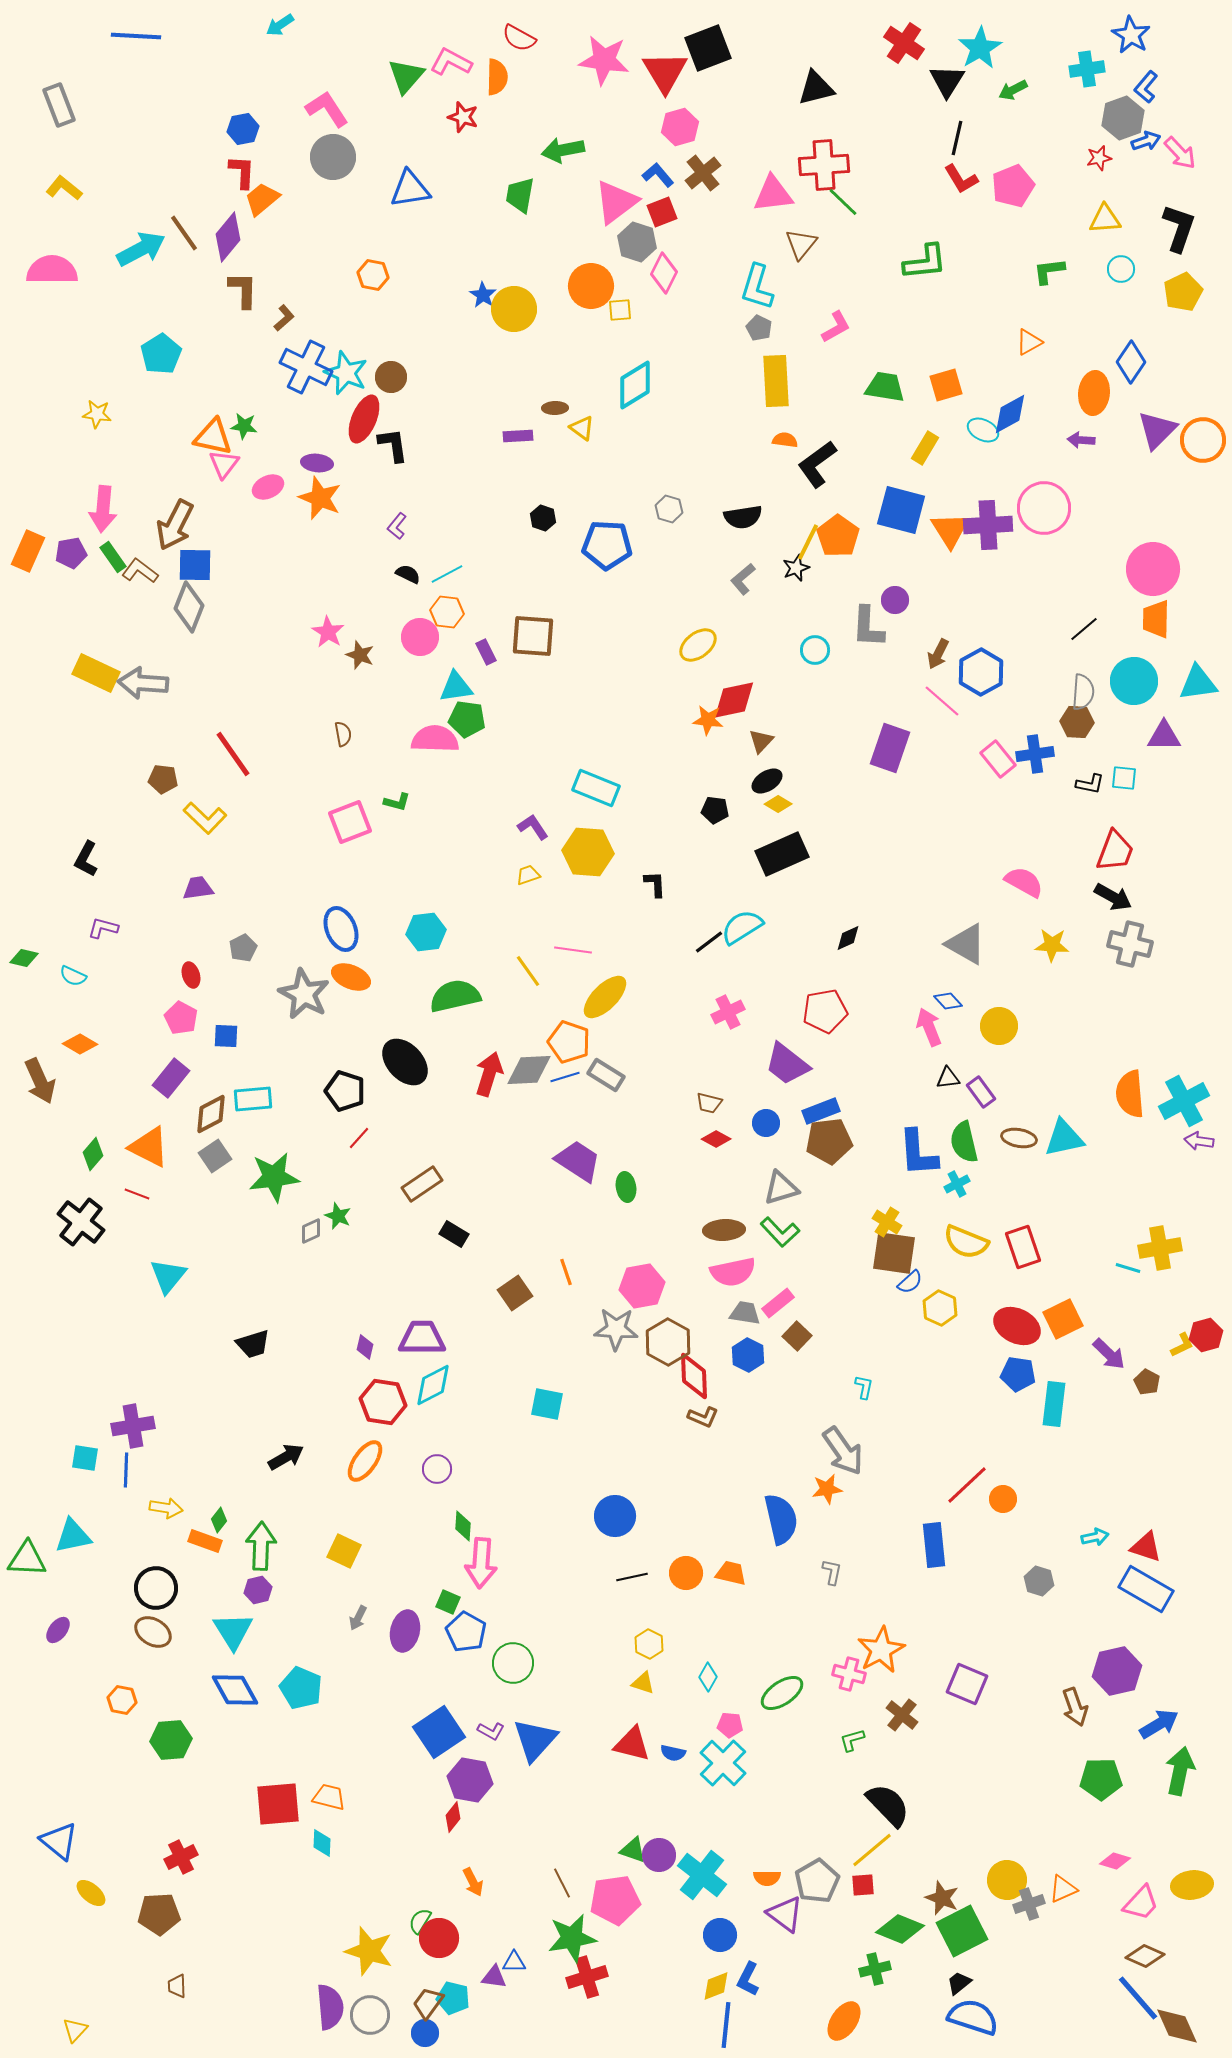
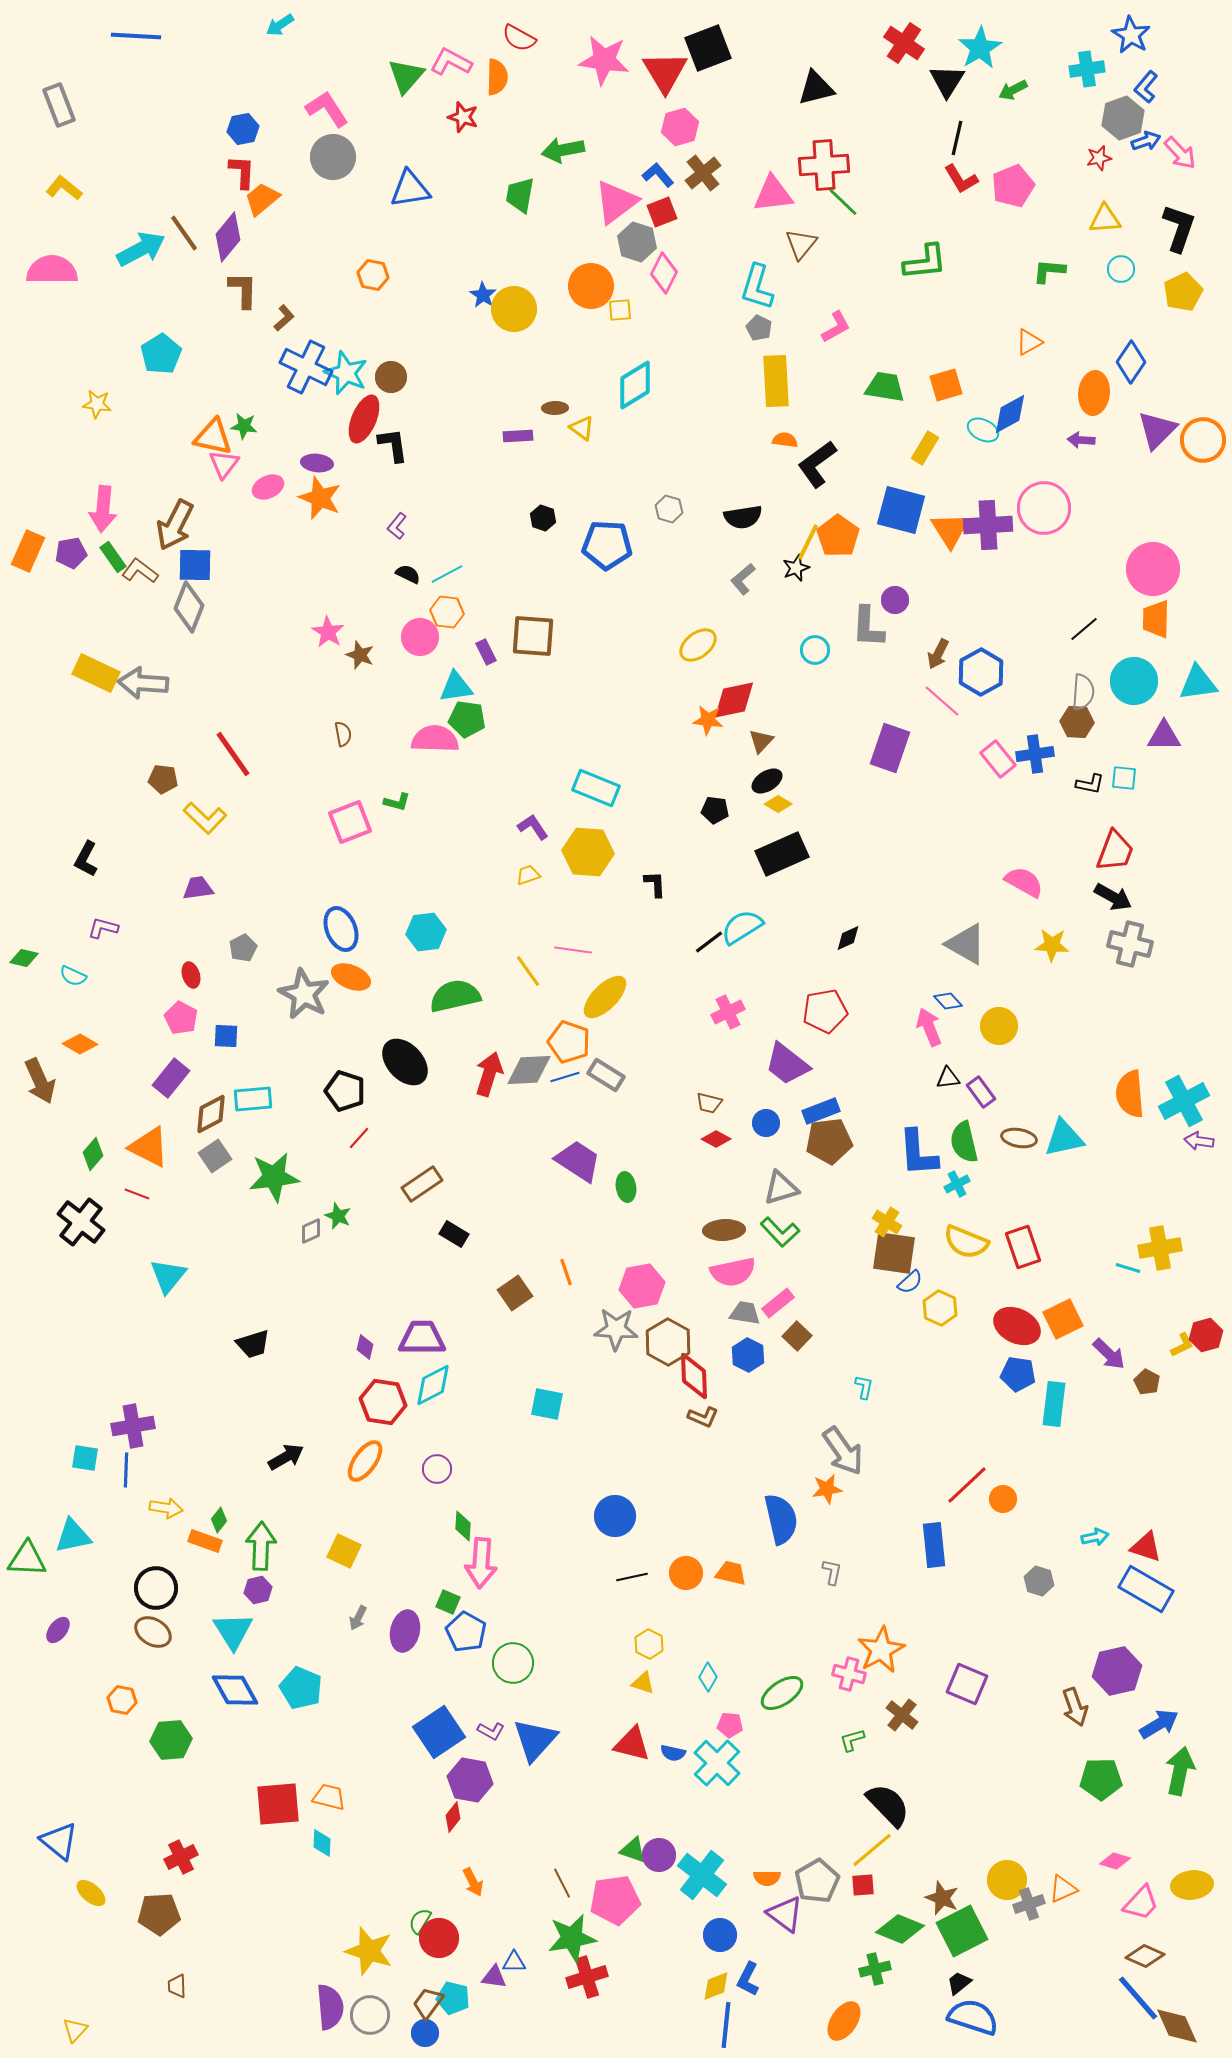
green L-shape at (1049, 271): rotated 12 degrees clockwise
yellow star at (97, 414): moved 10 px up
cyan cross at (723, 1763): moved 6 px left
